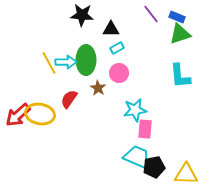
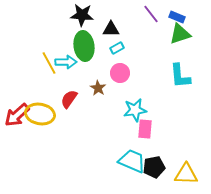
green ellipse: moved 2 px left, 14 px up; rotated 8 degrees counterclockwise
pink circle: moved 1 px right
red arrow: moved 1 px left
cyan trapezoid: moved 5 px left, 4 px down
